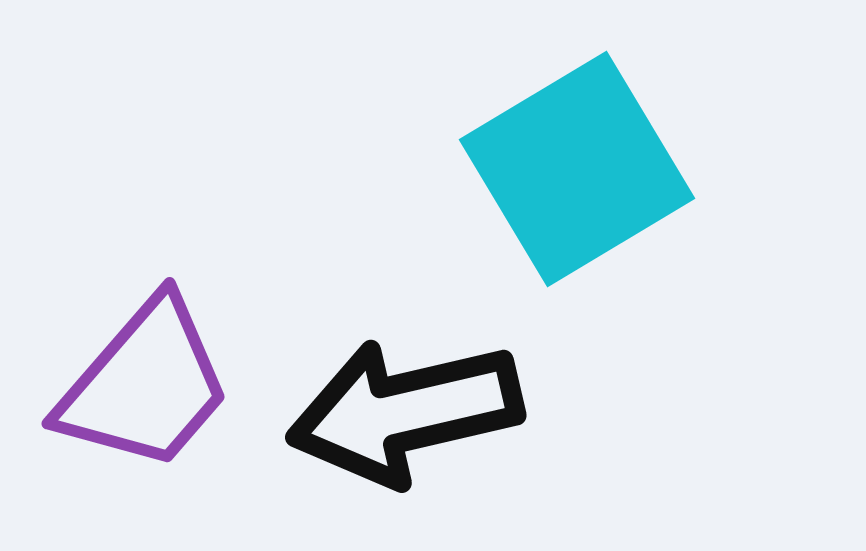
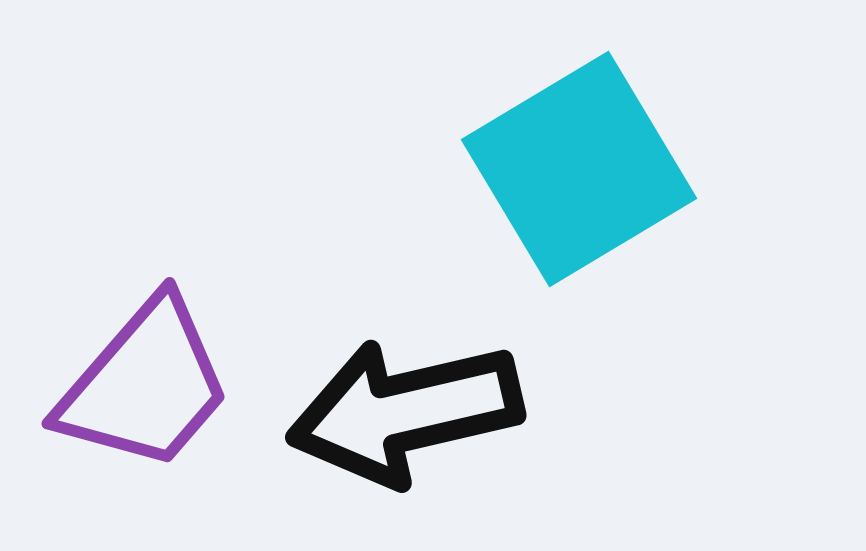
cyan square: moved 2 px right
